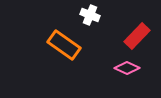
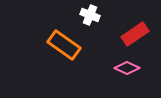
red rectangle: moved 2 px left, 2 px up; rotated 12 degrees clockwise
